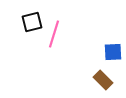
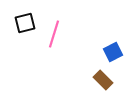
black square: moved 7 px left, 1 px down
blue square: rotated 24 degrees counterclockwise
